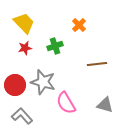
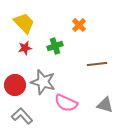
pink semicircle: rotated 35 degrees counterclockwise
